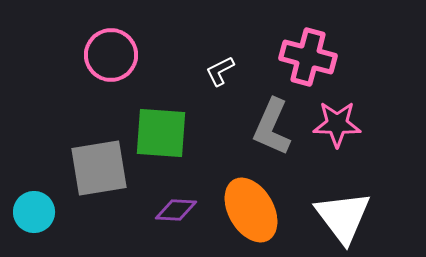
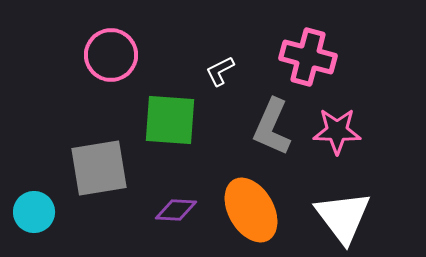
pink star: moved 7 px down
green square: moved 9 px right, 13 px up
